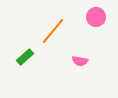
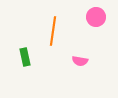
orange line: rotated 32 degrees counterclockwise
green rectangle: rotated 60 degrees counterclockwise
